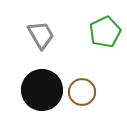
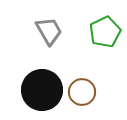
gray trapezoid: moved 8 px right, 4 px up
